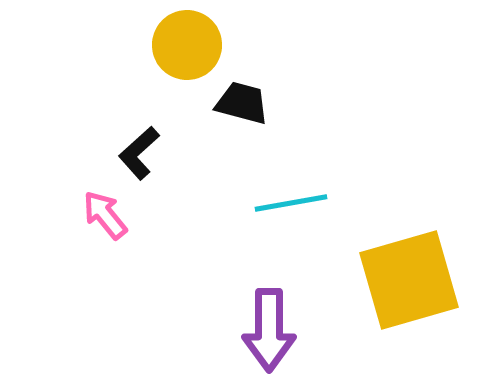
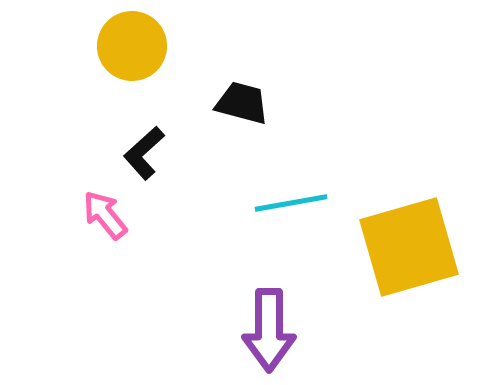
yellow circle: moved 55 px left, 1 px down
black L-shape: moved 5 px right
yellow square: moved 33 px up
